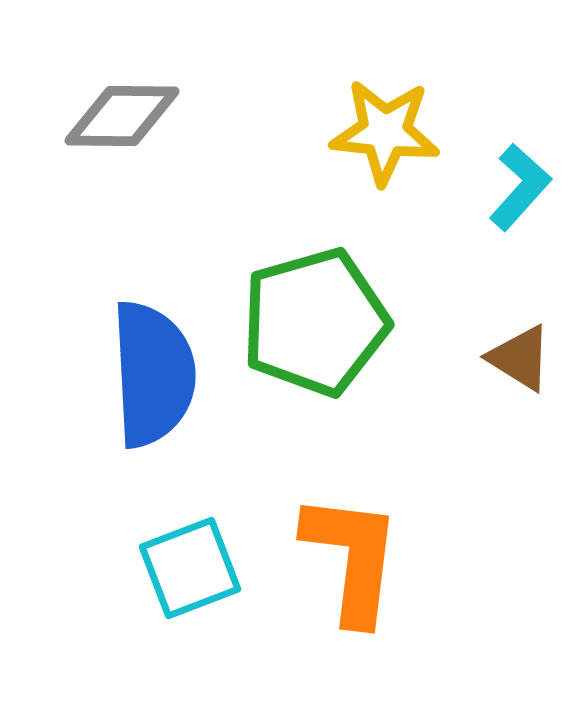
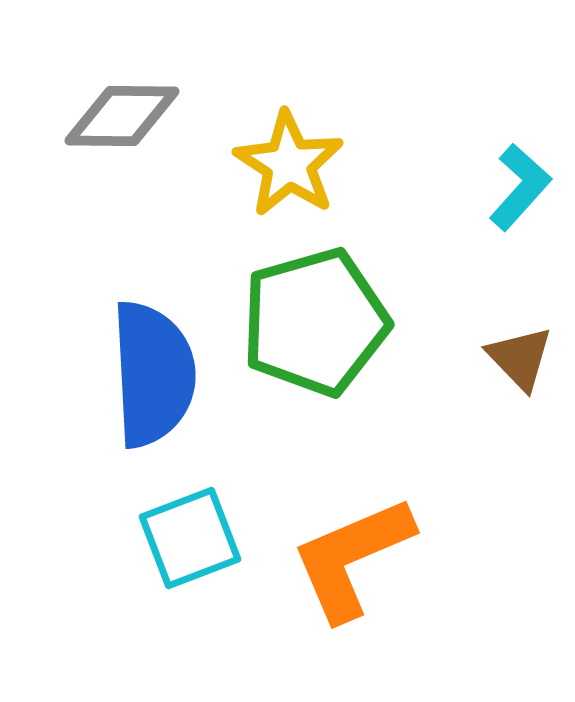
yellow star: moved 96 px left, 32 px down; rotated 27 degrees clockwise
brown triangle: rotated 14 degrees clockwise
orange L-shape: rotated 120 degrees counterclockwise
cyan square: moved 30 px up
